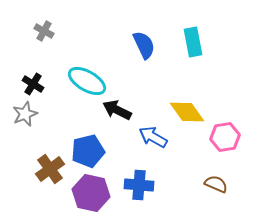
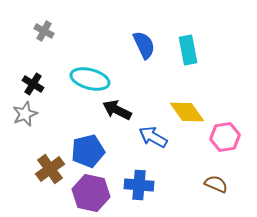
cyan rectangle: moved 5 px left, 8 px down
cyan ellipse: moved 3 px right, 2 px up; rotated 15 degrees counterclockwise
